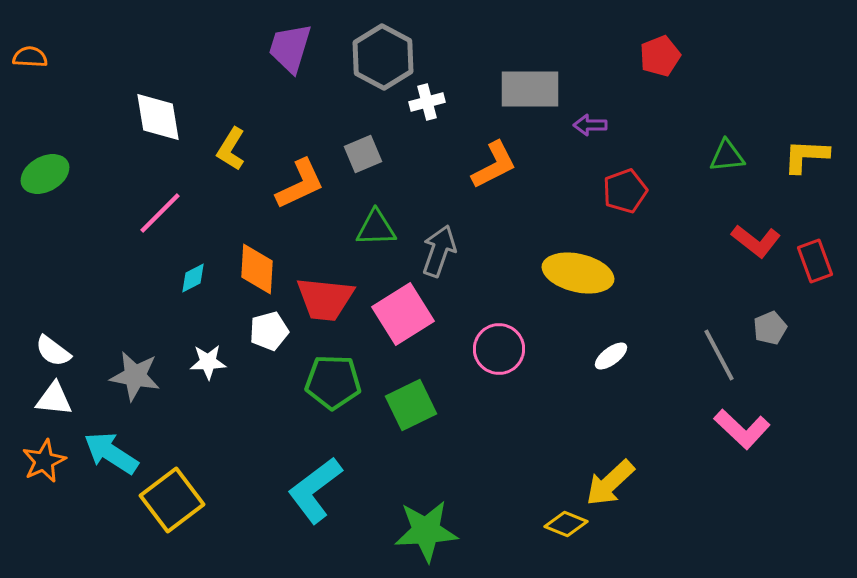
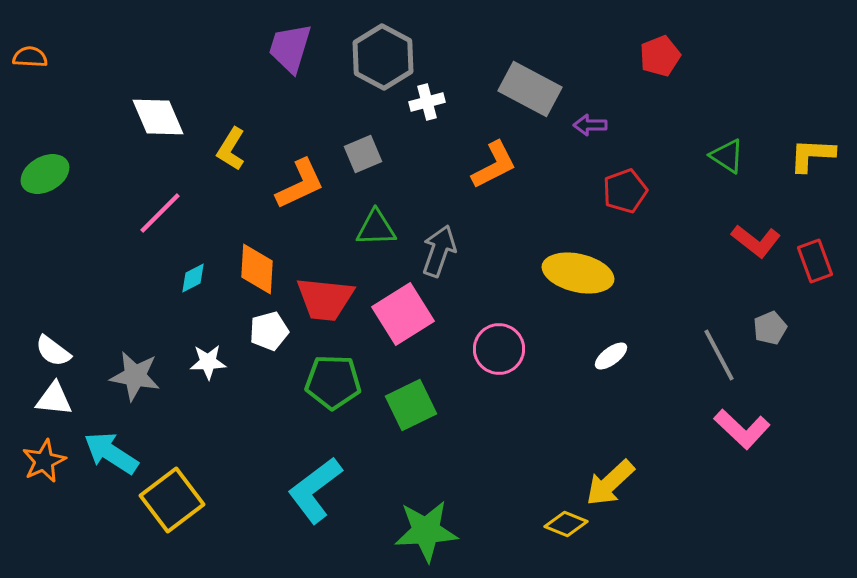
gray rectangle at (530, 89): rotated 28 degrees clockwise
white diamond at (158, 117): rotated 14 degrees counterclockwise
green triangle at (727, 156): rotated 39 degrees clockwise
yellow L-shape at (806, 156): moved 6 px right, 1 px up
